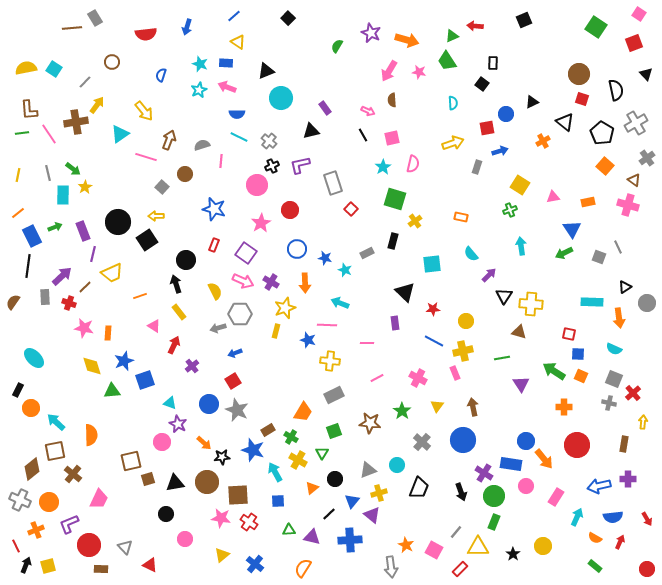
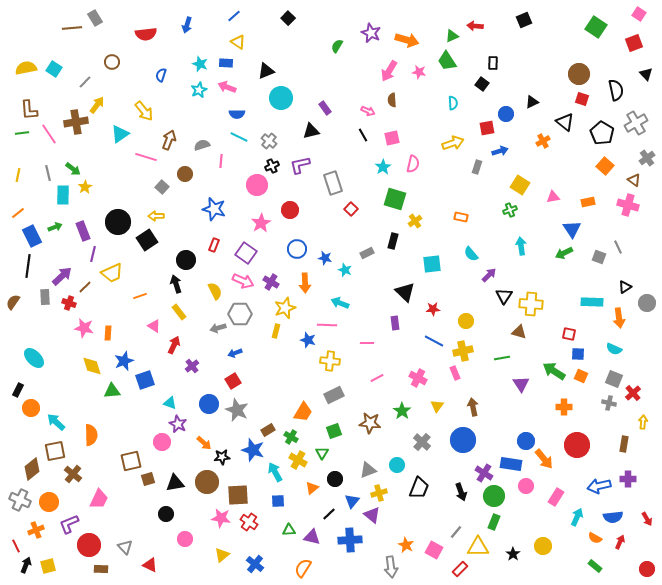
blue arrow at (187, 27): moved 2 px up
